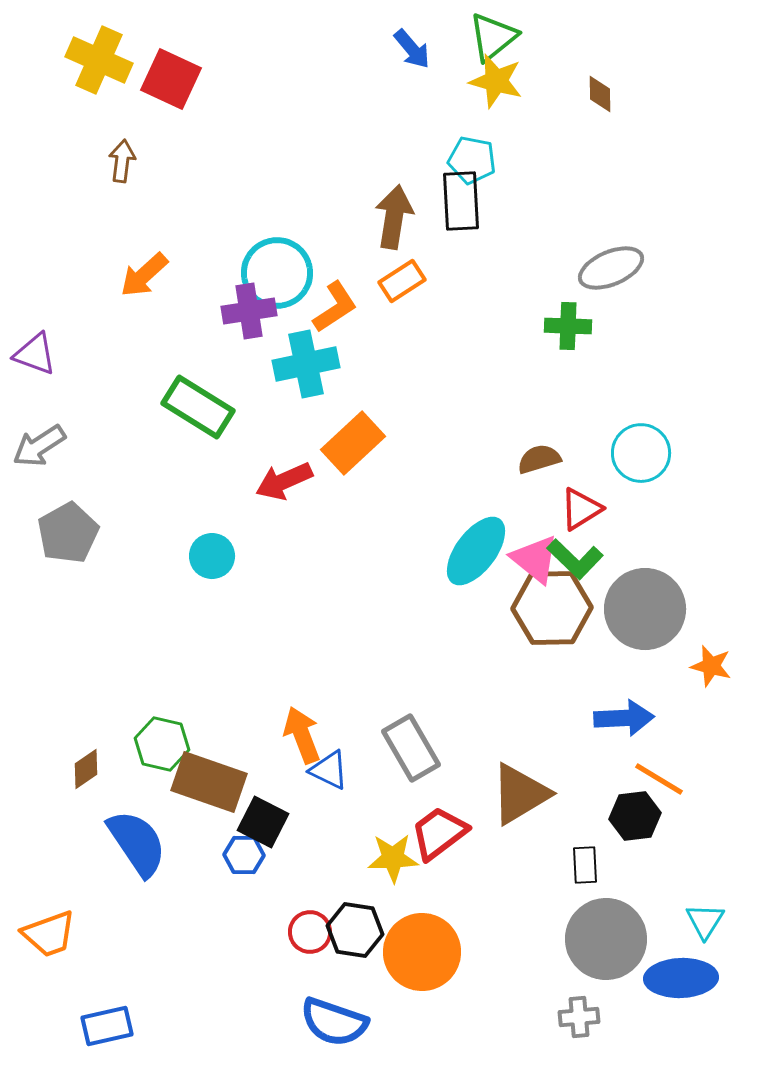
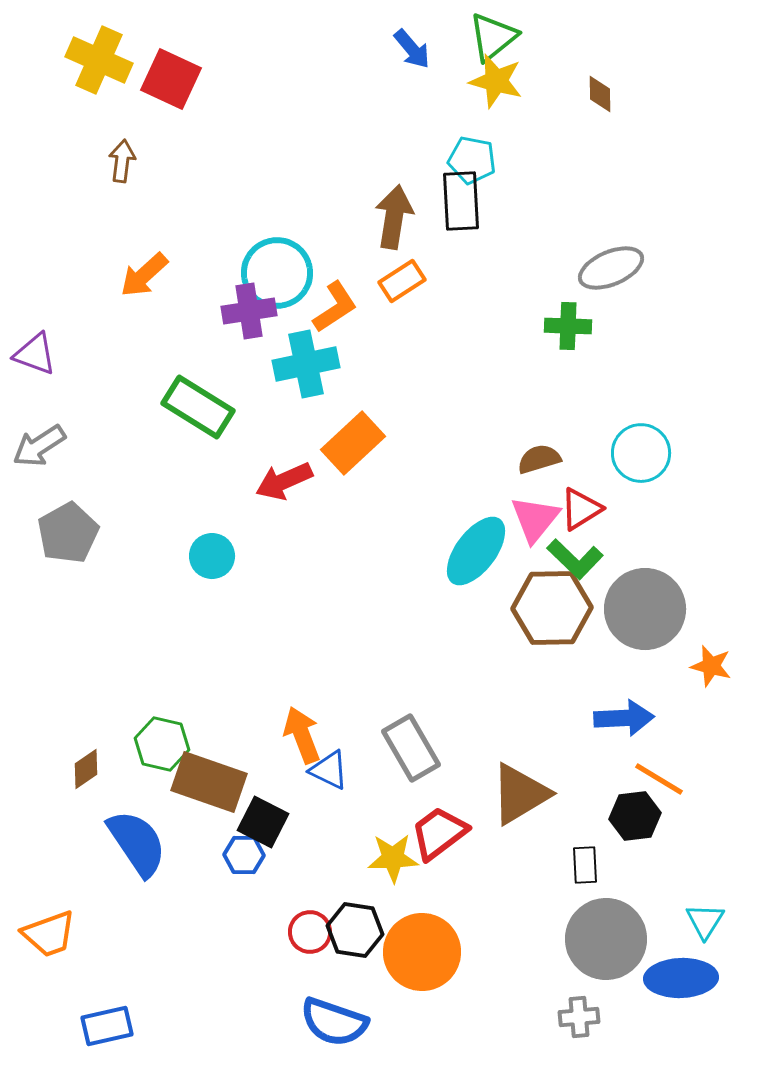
pink triangle at (535, 559): moved 40 px up; rotated 30 degrees clockwise
